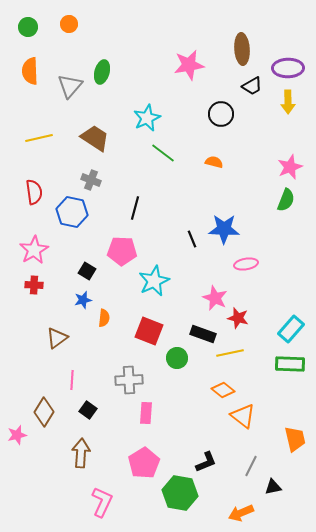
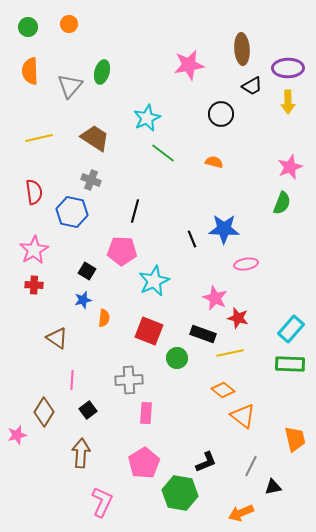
green semicircle at (286, 200): moved 4 px left, 3 px down
black line at (135, 208): moved 3 px down
brown triangle at (57, 338): rotated 50 degrees counterclockwise
black square at (88, 410): rotated 18 degrees clockwise
